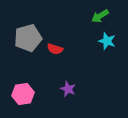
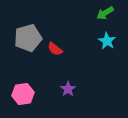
green arrow: moved 5 px right, 3 px up
cyan star: rotated 12 degrees clockwise
red semicircle: rotated 21 degrees clockwise
purple star: rotated 14 degrees clockwise
